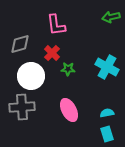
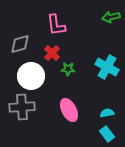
cyan rectangle: rotated 21 degrees counterclockwise
